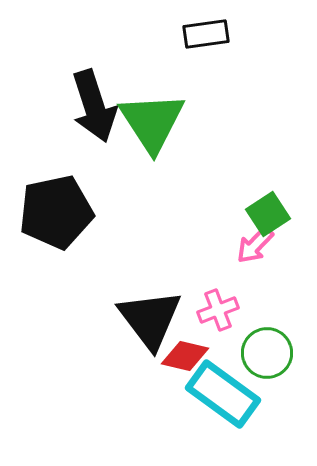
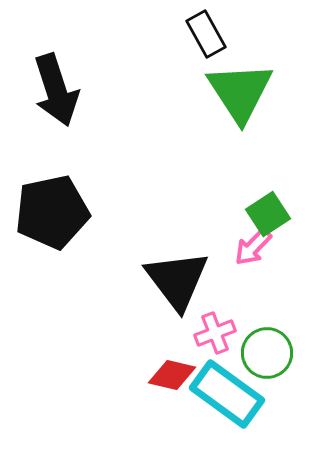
black rectangle: rotated 69 degrees clockwise
black arrow: moved 38 px left, 16 px up
green triangle: moved 88 px right, 30 px up
black pentagon: moved 4 px left
pink arrow: moved 2 px left, 2 px down
pink cross: moved 3 px left, 23 px down
black triangle: moved 27 px right, 39 px up
red diamond: moved 13 px left, 19 px down
cyan rectangle: moved 4 px right
